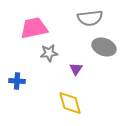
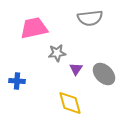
gray ellipse: moved 27 px down; rotated 25 degrees clockwise
gray star: moved 8 px right
